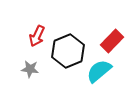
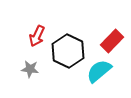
black hexagon: rotated 12 degrees counterclockwise
